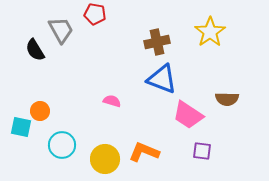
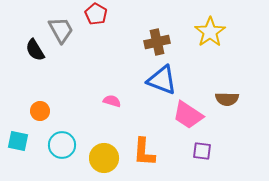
red pentagon: moved 1 px right; rotated 20 degrees clockwise
blue triangle: moved 1 px down
cyan square: moved 3 px left, 14 px down
orange L-shape: rotated 108 degrees counterclockwise
yellow circle: moved 1 px left, 1 px up
